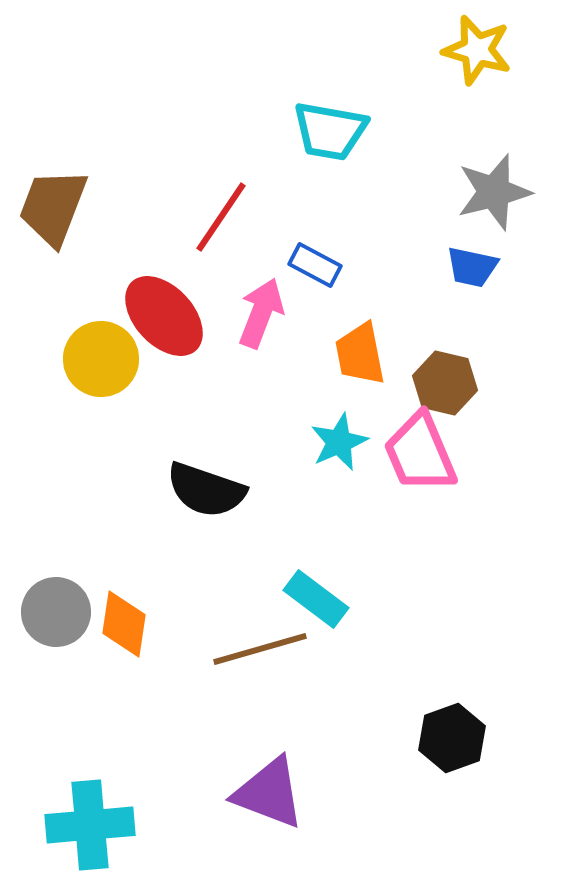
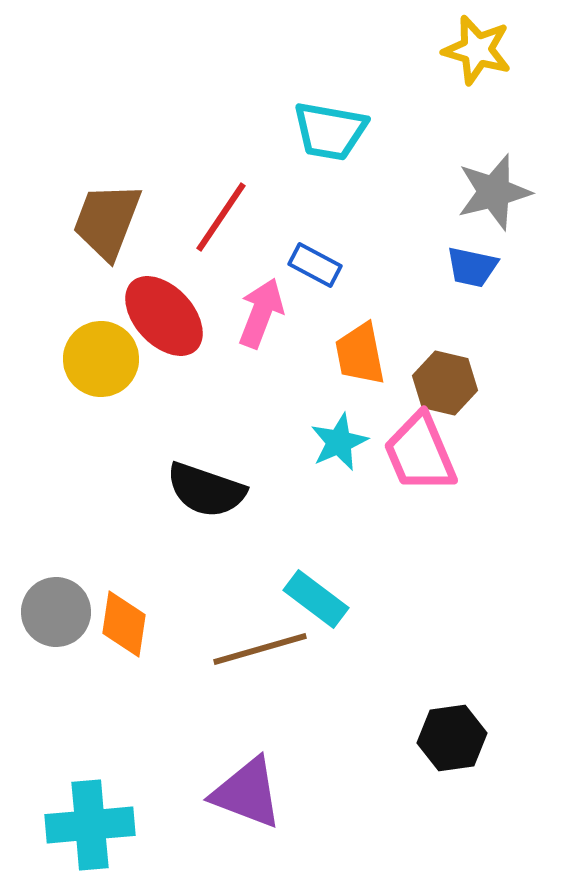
brown trapezoid: moved 54 px right, 14 px down
black hexagon: rotated 12 degrees clockwise
purple triangle: moved 22 px left
